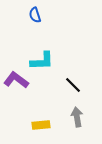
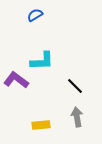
blue semicircle: rotated 77 degrees clockwise
black line: moved 2 px right, 1 px down
